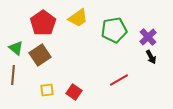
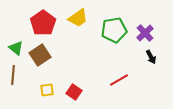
purple cross: moved 3 px left, 4 px up
